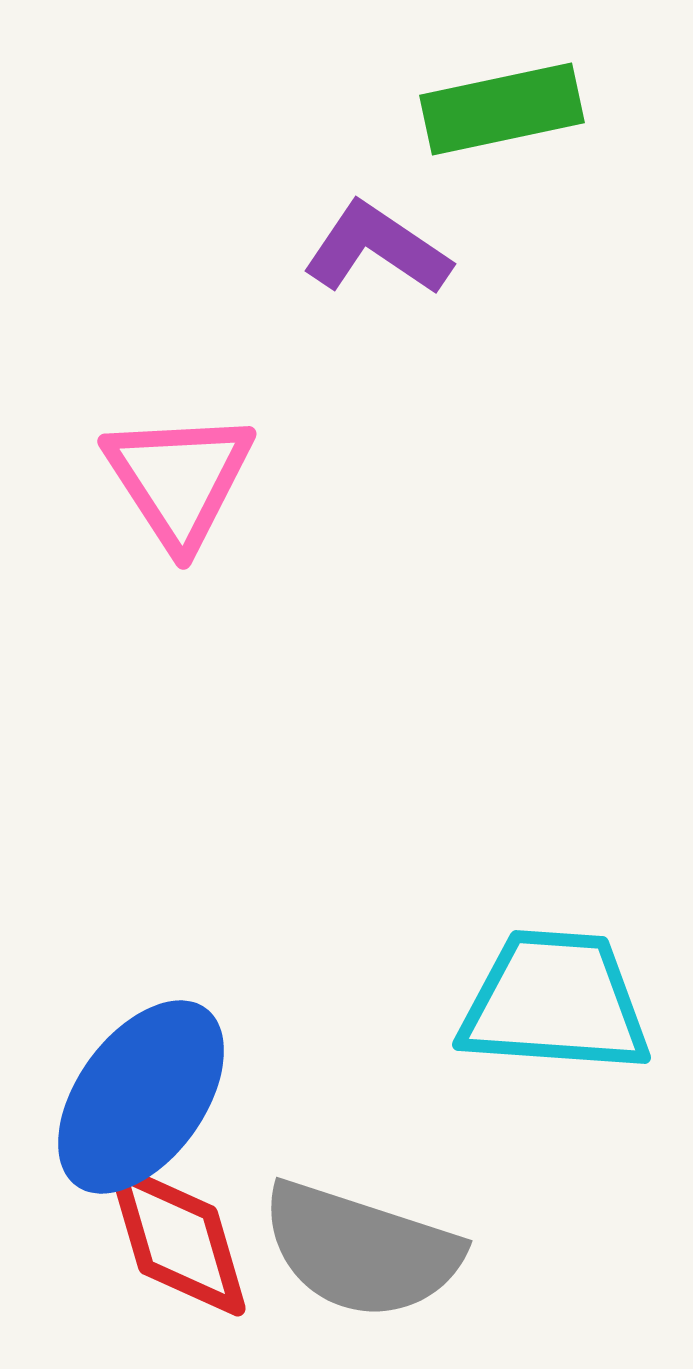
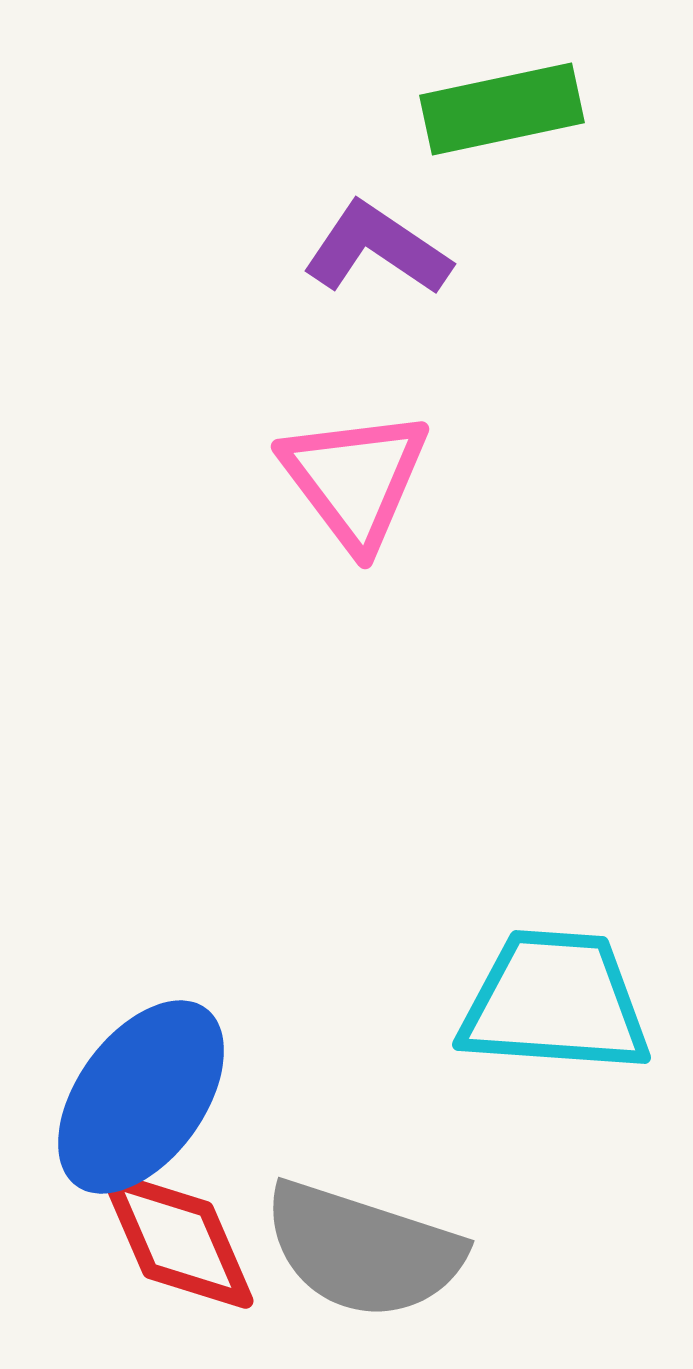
pink triangle: moved 176 px right; rotated 4 degrees counterclockwise
red diamond: rotated 7 degrees counterclockwise
gray semicircle: moved 2 px right
